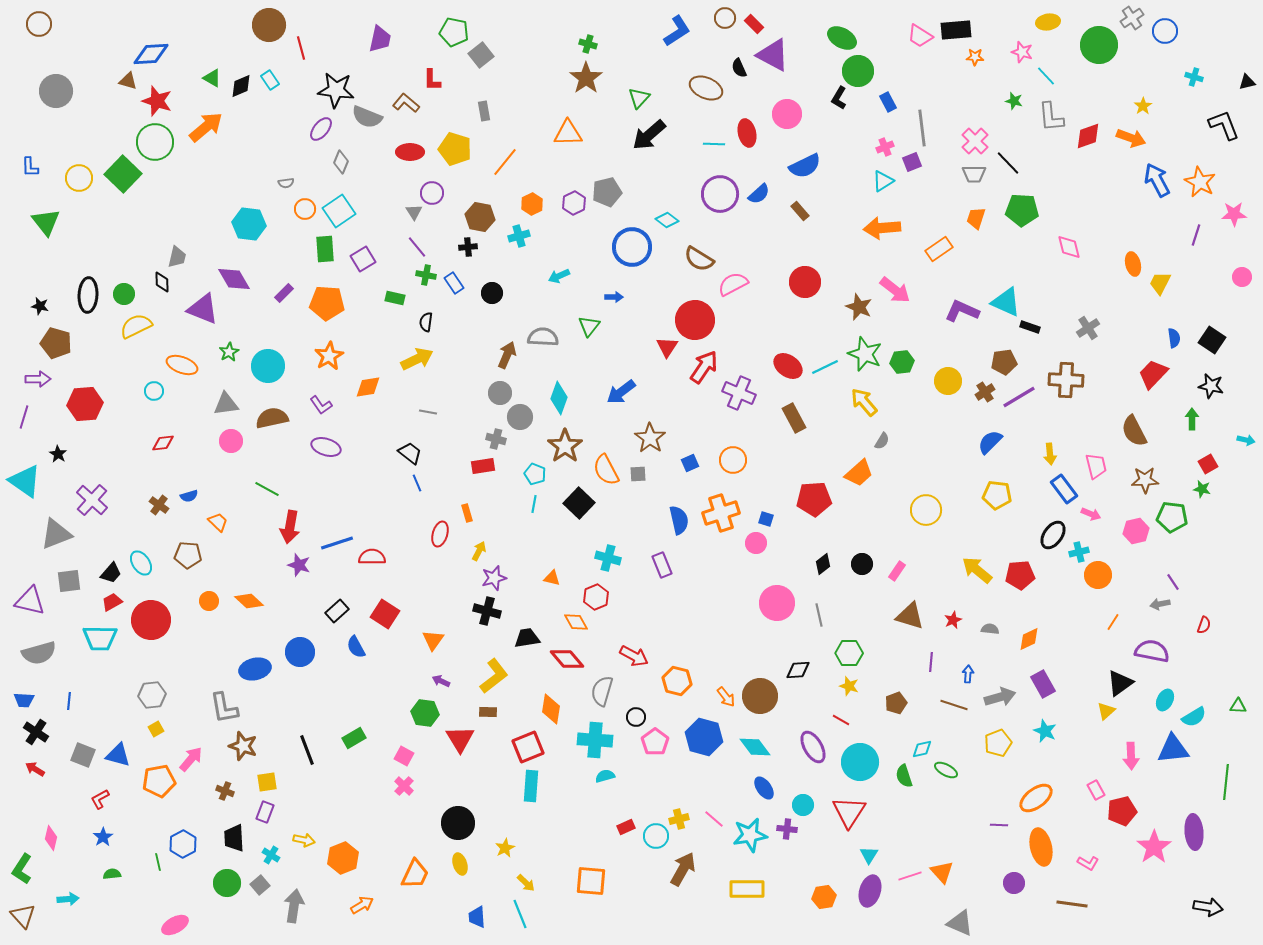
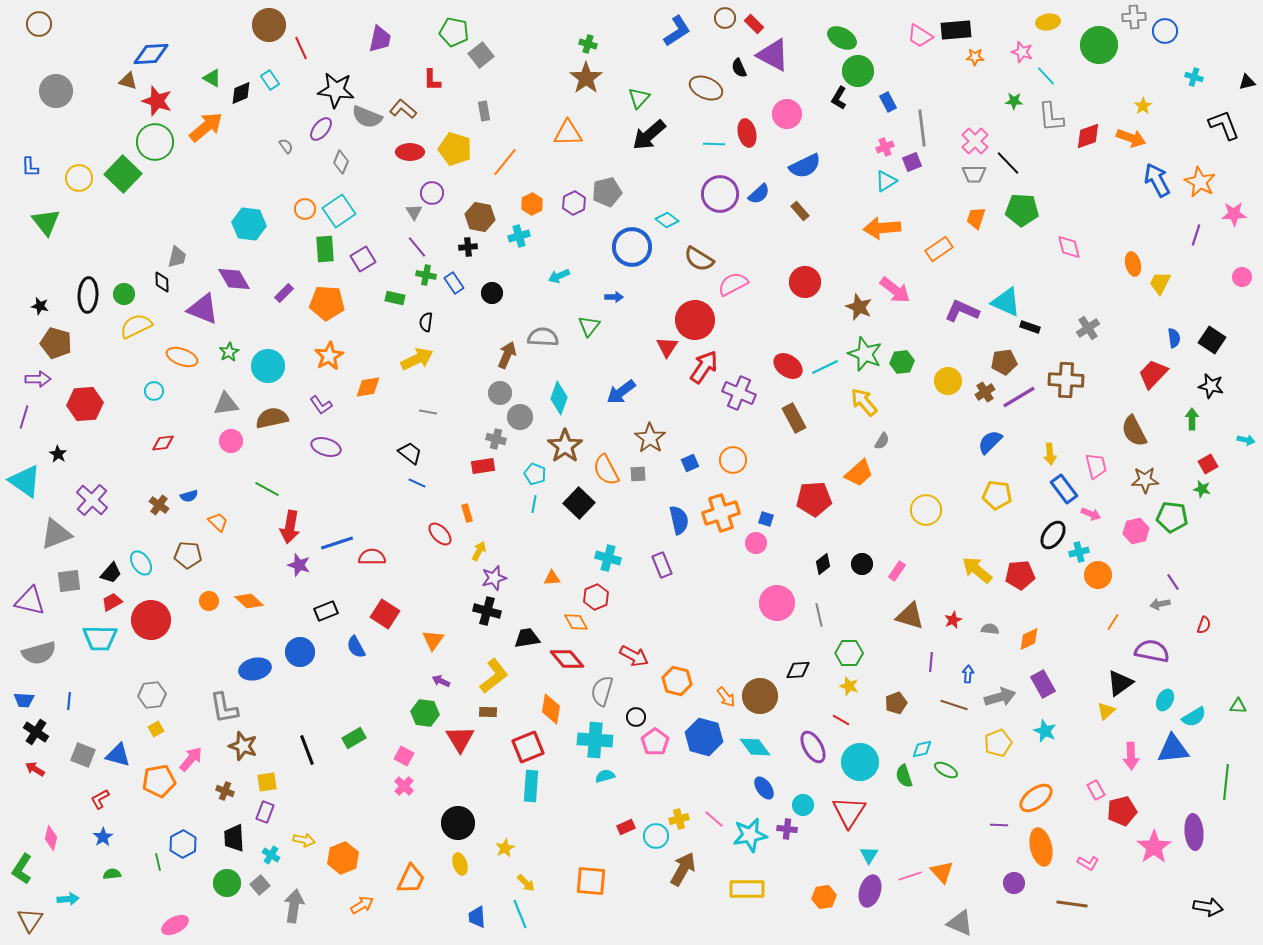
gray cross at (1132, 18): moved 2 px right, 1 px up; rotated 30 degrees clockwise
red line at (301, 48): rotated 10 degrees counterclockwise
black diamond at (241, 86): moved 7 px down
green star at (1014, 101): rotated 12 degrees counterclockwise
brown L-shape at (406, 103): moved 3 px left, 6 px down
cyan triangle at (883, 181): moved 3 px right
gray semicircle at (286, 183): moved 37 px up; rotated 119 degrees counterclockwise
orange ellipse at (182, 365): moved 8 px up
blue line at (417, 483): rotated 42 degrees counterclockwise
red ellipse at (440, 534): rotated 60 degrees counterclockwise
orange triangle at (552, 578): rotated 18 degrees counterclockwise
black rectangle at (337, 611): moved 11 px left; rotated 20 degrees clockwise
orange trapezoid at (415, 874): moved 4 px left, 5 px down
brown triangle at (23, 916): moved 7 px right, 4 px down; rotated 16 degrees clockwise
